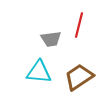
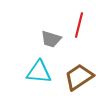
gray trapezoid: rotated 25 degrees clockwise
